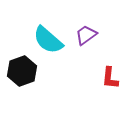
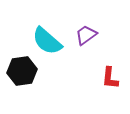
cyan semicircle: moved 1 px left, 1 px down
black hexagon: rotated 12 degrees clockwise
